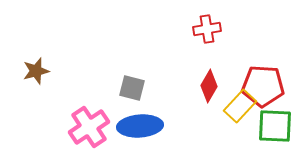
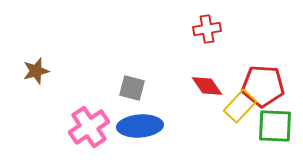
red diamond: moved 2 px left; rotated 64 degrees counterclockwise
